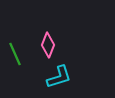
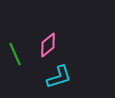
pink diamond: rotated 30 degrees clockwise
